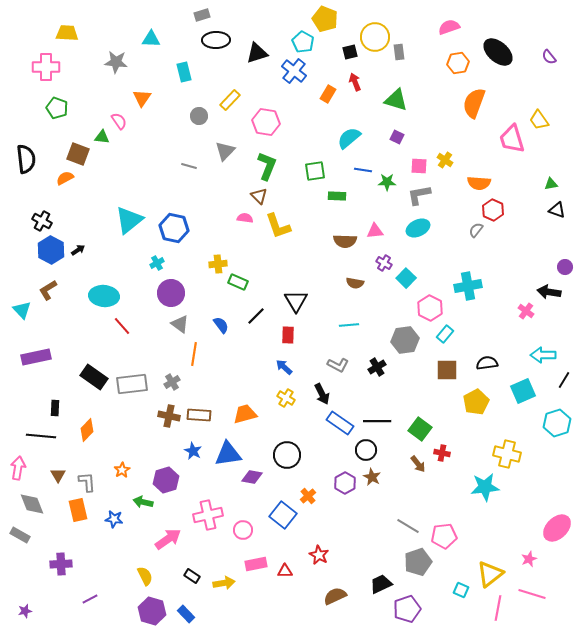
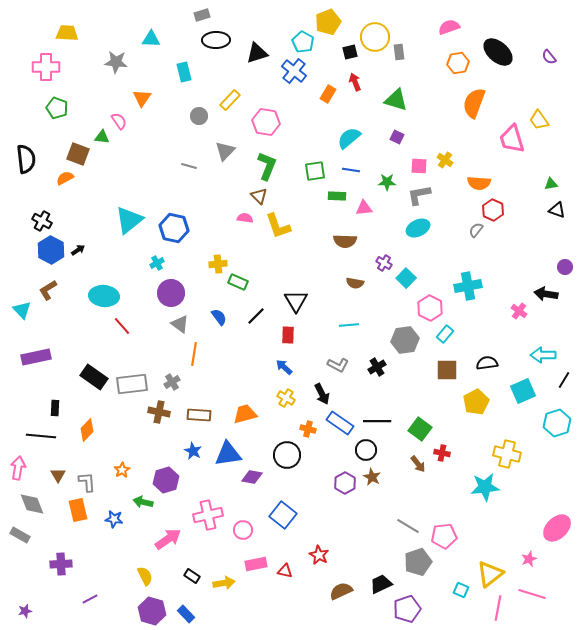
yellow pentagon at (325, 19): moved 3 px right, 3 px down; rotated 30 degrees clockwise
blue line at (363, 170): moved 12 px left
pink triangle at (375, 231): moved 11 px left, 23 px up
black arrow at (549, 292): moved 3 px left, 2 px down
pink cross at (526, 311): moved 7 px left
blue semicircle at (221, 325): moved 2 px left, 8 px up
brown cross at (169, 416): moved 10 px left, 4 px up
orange cross at (308, 496): moved 67 px up; rotated 35 degrees counterclockwise
red triangle at (285, 571): rotated 14 degrees clockwise
brown semicircle at (335, 596): moved 6 px right, 5 px up
